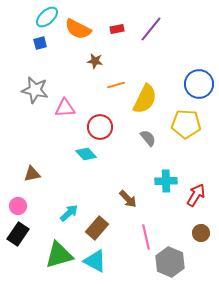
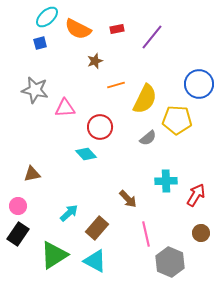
purple line: moved 1 px right, 8 px down
brown star: rotated 28 degrees counterclockwise
yellow pentagon: moved 9 px left, 4 px up
gray semicircle: rotated 90 degrees clockwise
pink line: moved 3 px up
green triangle: moved 5 px left; rotated 16 degrees counterclockwise
